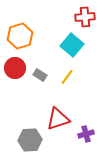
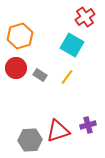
red cross: rotated 30 degrees counterclockwise
cyan square: rotated 10 degrees counterclockwise
red circle: moved 1 px right
red triangle: moved 12 px down
purple cross: moved 2 px right, 9 px up
